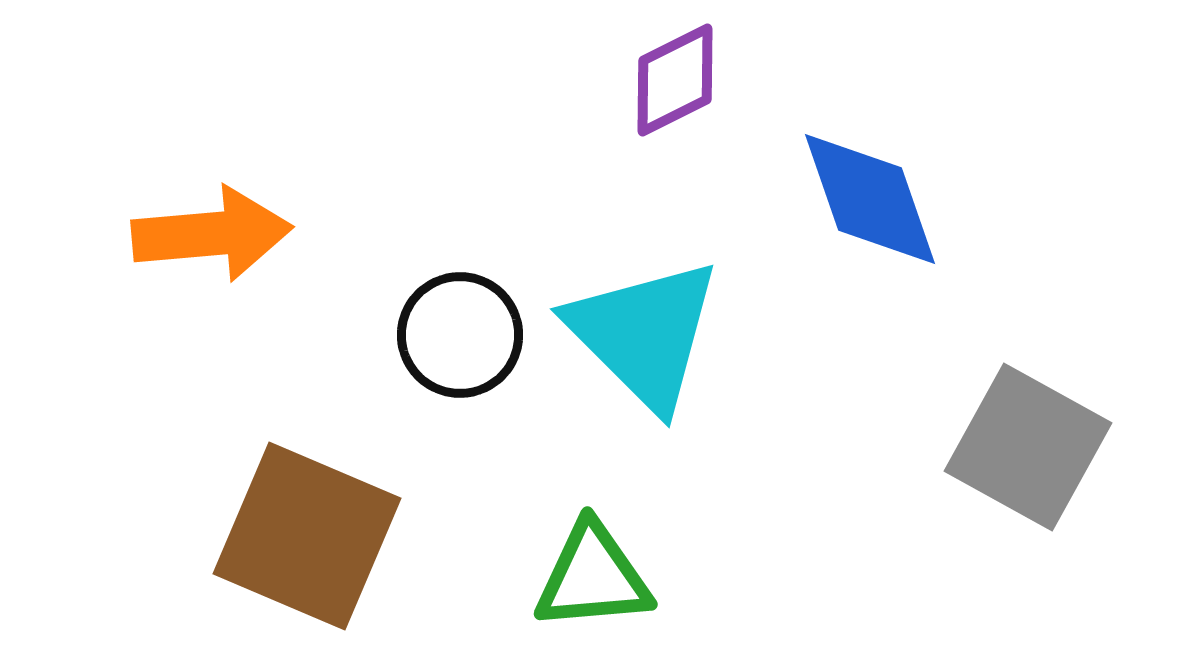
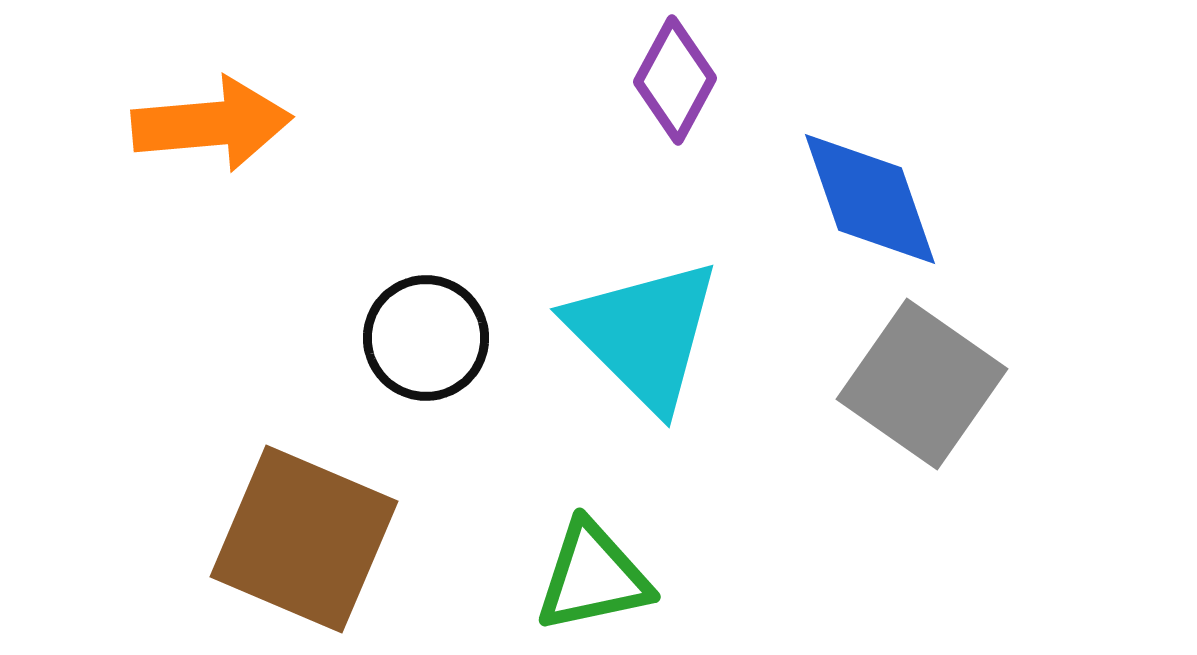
purple diamond: rotated 35 degrees counterclockwise
orange arrow: moved 110 px up
black circle: moved 34 px left, 3 px down
gray square: moved 106 px left, 63 px up; rotated 6 degrees clockwise
brown square: moved 3 px left, 3 px down
green triangle: rotated 7 degrees counterclockwise
